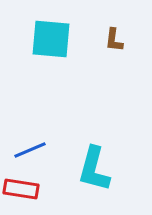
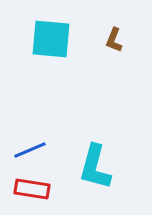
brown L-shape: rotated 15 degrees clockwise
cyan L-shape: moved 1 px right, 2 px up
red rectangle: moved 11 px right
